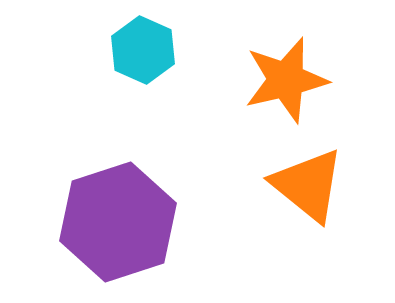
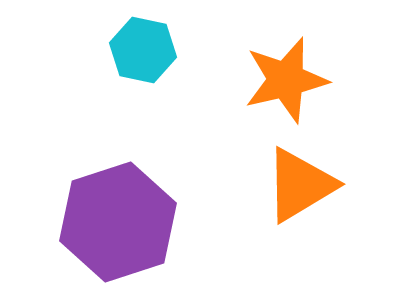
cyan hexagon: rotated 12 degrees counterclockwise
orange triangle: moved 8 px left; rotated 50 degrees clockwise
